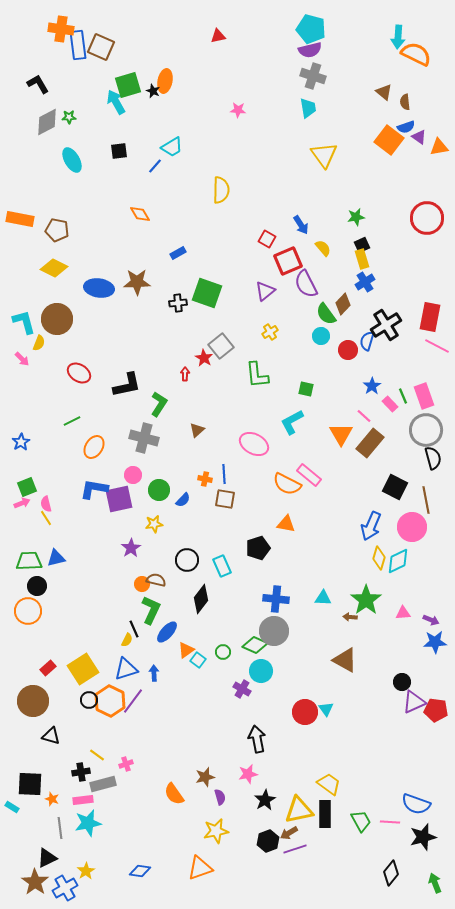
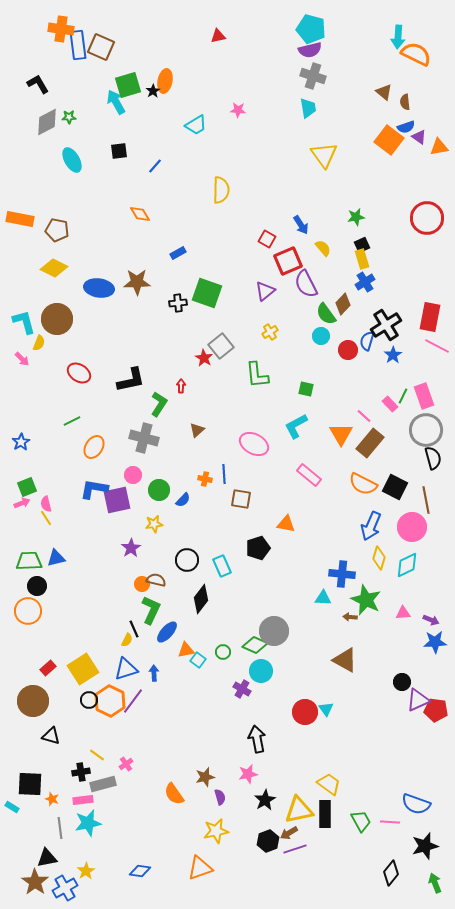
black star at (153, 91): rotated 16 degrees clockwise
cyan trapezoid at (172, 147): moved 24 px right, 22 px up
red arrow at (185, 374): moved 4 px left, 12 px down
black L-shape at (127, 385): moved 4 px right, 5 px up
blue star at (372, 386): moved 21 px right, 31 px up
green line at (403, 396): rotated 49 degrees clockwise
cyan L-shape at (292, 422): moved 4 px right, 4 px down
orange semicircle at (287, 484): moved 76 px right
purple square at (119, 499): moved 2 px left, 1 px down
brown square at (225, 499): moved 16 px right
cyan diamond at (398, 561): moved 9 px right, 4 px down
blue cross at (276, 599): moved 66 px right, 25 px up
green star at (366, 600): rotated 12 degrees counterclockwise
orange triangle at (186, 650): rotated 24 degrees clockwise
purple triangle at (414, 702): moved 4 px right, 2 px up
pink cross at (126, 764): rotated 16 degrees counterclockwise
black star at (423, 837): moved 2 px right, 9 px down
black triangle at (47, 858): rotated 15 degrees clockwise
